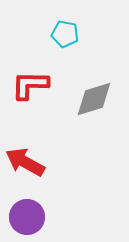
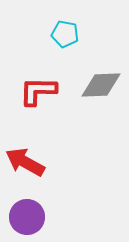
red L-shape: moved 8 px right, 6 px down
gray diamond: moved 7 px right, 14 px up; rotated 15 degrees clockwise
